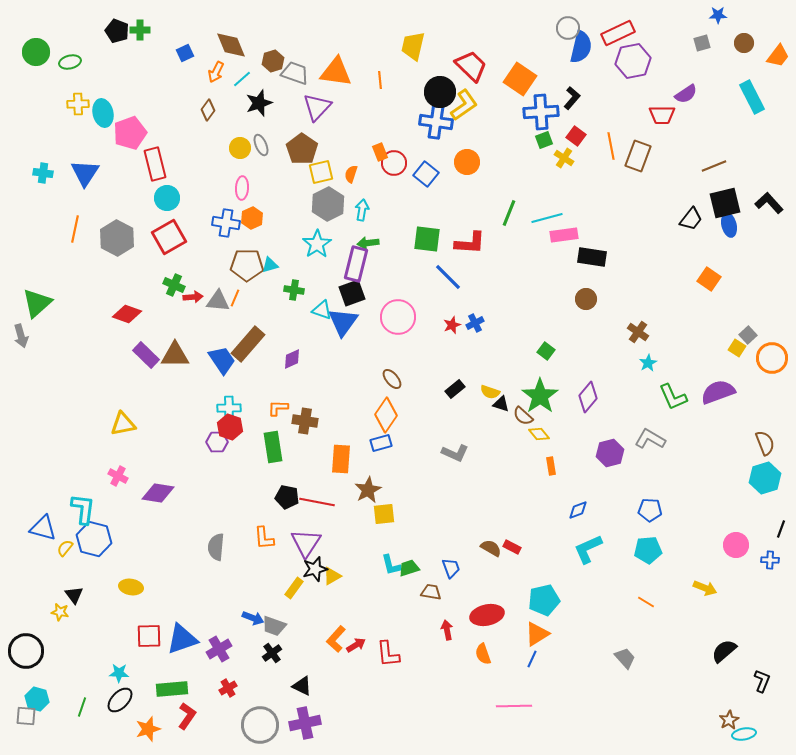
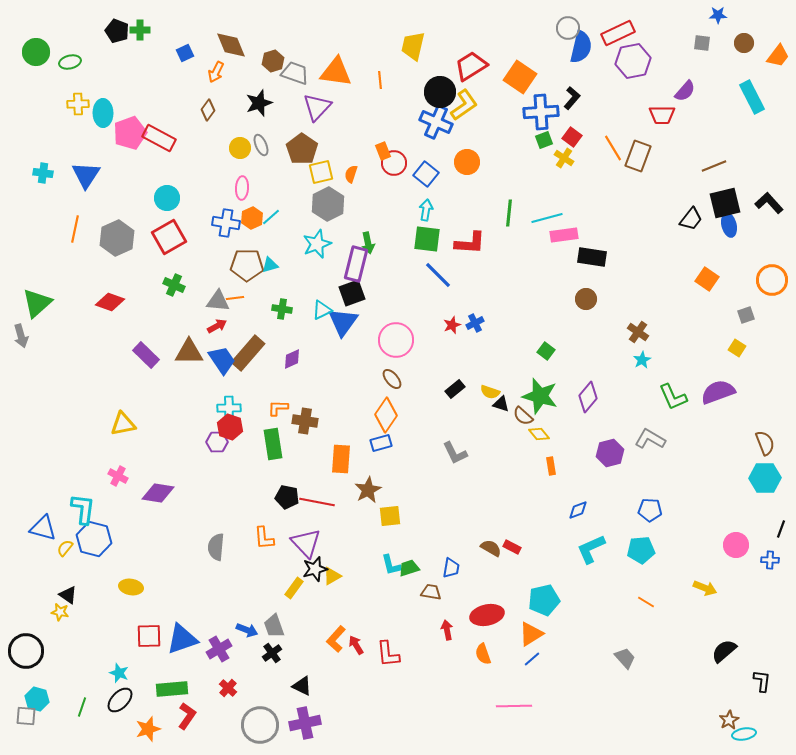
gray square at (702, 43): rotated 24 degrees clockwise
red trapezoid at (471, 66): rotated 76 degrees counterclockwise
cyan line at (242, 79): moved 29 px right, 138 px down
orange square at (520, 79): moved 2 px up
purple semicircle at (686, 94): moved 1 px left, 3 px up; rotated 15 degrees counterclockwise
cyan ellipse at (103, 113): rotated 12 degrees clockwise
blue cross at (436, 122): rotated 16 degrees clockwise
red square at (576, 136): moved 4 px left, 1 px down
orange line at (611, 146): moved 2 px right, 2 px down; rotated 20 degrees counterclockwise
orange rectangle at (380, 152): moved 3 px right, 1 px up
red rectangle at (155, 164): moved 4 px right, 26 px up; rotated 48 degrees counterclockwise
blue triangle at (85, 173): moved 1 px right, 2 px down
cyan arrow at (362, 210): moved 64 px right
green line at (509, 213): rotated 16 degrees counterclockwise
gray hexagon at (117, 238): rotated 8 degrees clockwise
green arrow at (368, 243): rotated 95 degrees counterclockwise
cyan star at (317, 244): rotated 12 degrees clockwise
blue line at (448, 277): moved 10 px left, 2 px up
orange square at (709, 279): moved 2 px left
green cross at (294, 290): moved 12 px left, 19 px down
red arrow at (193, 297): moved 24 px right, 29 px down; rotated 24 degrees counterclockwise
orange line at (235, 298): rotated 60 degrees clockwise
cyan triangle at (322, 310): rotated 45 degrees counterclockwise
red diamond at (127, 314): moved 17 px left, 12 px up
pink circle at (398, 317): moved 2 px left, 23 px down
gray square at (748, 335): moved 2 px left, 20 px up; rotated 24 degrees clockwise
brown rectangle at (248, 344): moved 9 px down
brown triangle at (175, 355): moved 14 px right, 3 px up
orange circle at (772, 358): moved 78 px up
cyan star at (648, 363): moved 6 px left, 3 px up
green star at (540, 396): rotated 21 degrees counterclockwise
green rectangle at (273, 447): moved 3 px up
gray L-shape at (455, 453): rotated 40 degrees clockwise
cyan hexagon at (765, 478): rotated 16 degrees clockwise
yellow square at (384, 514): moved 6 px right, 2 px down
purple triangle at (306, 543): rotated 16 degrees counterclockwise
cyan L-shape at (588, 549): moved 3 px right
cyan pentagon at (648, 550): moved 7 px left
blue trapezoid at (451, 568): rotated 30 degrees clockwise
black triangle at (74, 595): moved 6 px left; rotated 18 degrees counterclockwise
blue arrow at (253, 618): moved 6 px left, 12 px down
gray trapezoid at (274, 626): rotated 50 degrees clockwise
orange triangle at (537, 634): moved 6 px left
red arrow at (356, 645): rotated 90 degrees counterclockwise
blue line at (532, 659): rotated 24 degrees clockwise
cyan star at (119, 673): rotated 18 degrees clockwise
black L-shape at (762, 681): rotated 15 degrees counterclockwise
red cross at (228, 688): rotated 18 degrees counterclockwise
